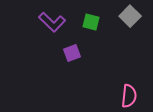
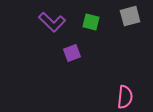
gray square: rotated 30 degrees clockwise
pink semicircle: moved 4 px left, 1 px down
